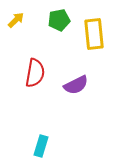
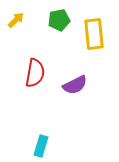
purple semicircle: moved 1 px left
